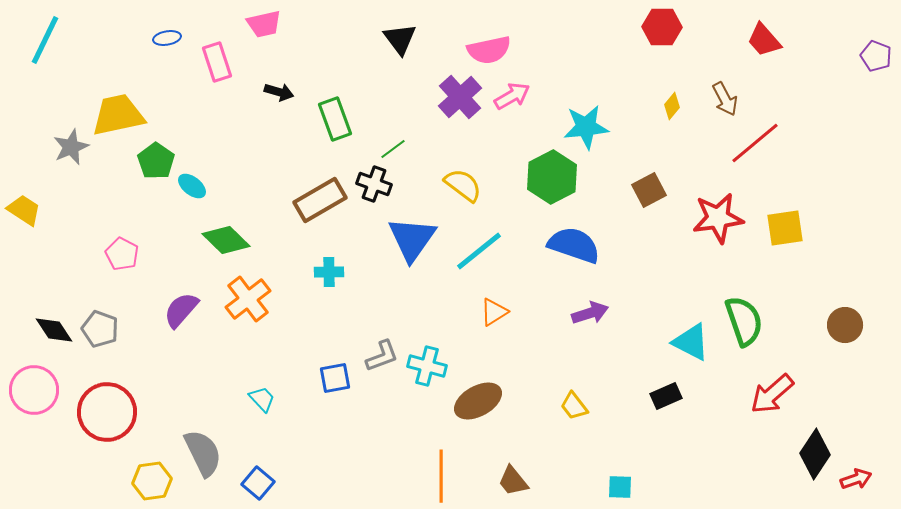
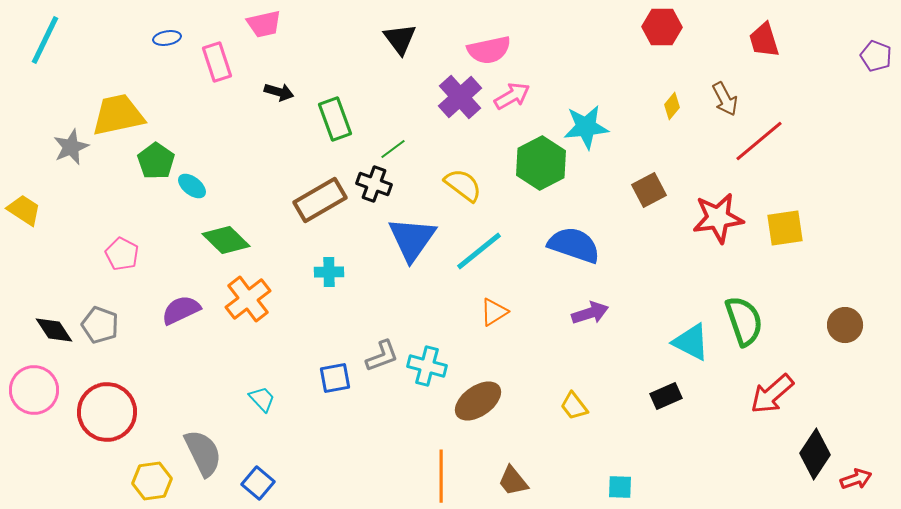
red trapezoid at (764, 40): rotated 24 degrees clockwise
red line at (755, 143): moved 4 px right, 2 px up
green hexagon at (552, 177): moved 11 px left, 14 px up
purple semicircle at (181, 310): rotated 24 degrees clockwise
gray pentagon at (100, 329): moved 4 px up
brown ellipse at (478, 401): rotated 6 degrees counterclockwise
